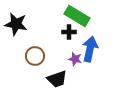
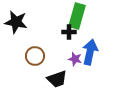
green rectangle: rotated 75 degrees clockwise
black star: moved 2 px up
blue arrow: moved 3 px down
